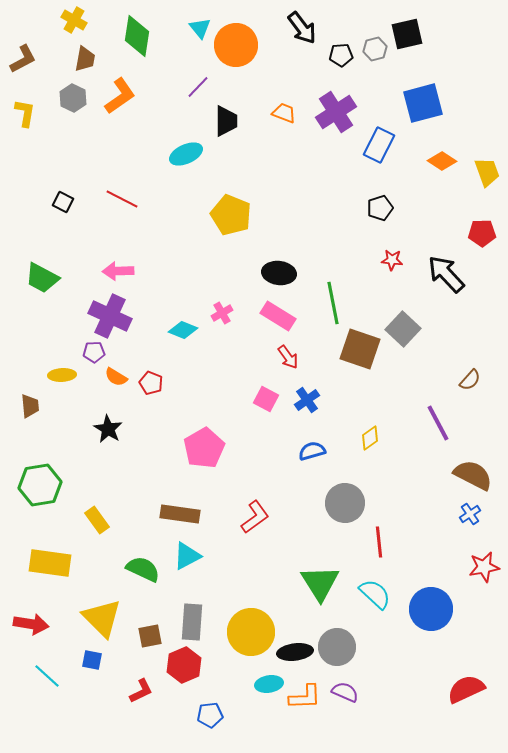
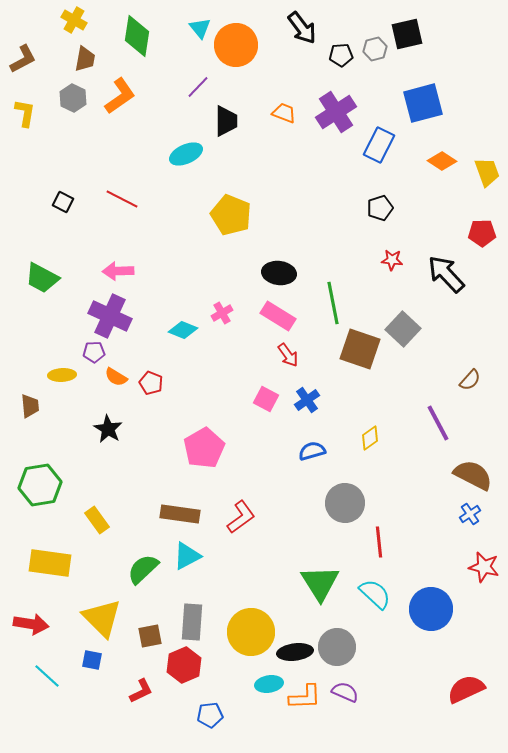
red arrow at (288, 357): moved 2 px up
red L-shape at (255, 517): moved 14 px left
red star at (484, 567): rotated 24 degrees clockwise
green semicircle at (143, 569): rotated 68 degrees counterclockwise
